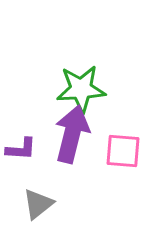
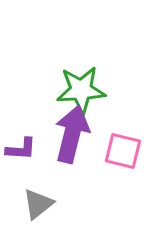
green star: moved 1 px down
pink square: rotated 9 degrees clockwise
